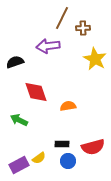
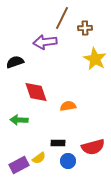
brown cross: moved 2 px right
purple arrow: moved 3 px left, 4 px up
green arrow: rotated 24 degrees counterclockwise
black rectangle: moved 4 px left, 1 px up
